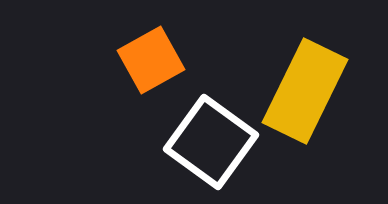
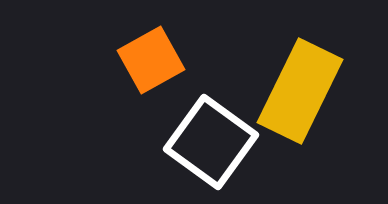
yellow rectangle: moved 5 px left
